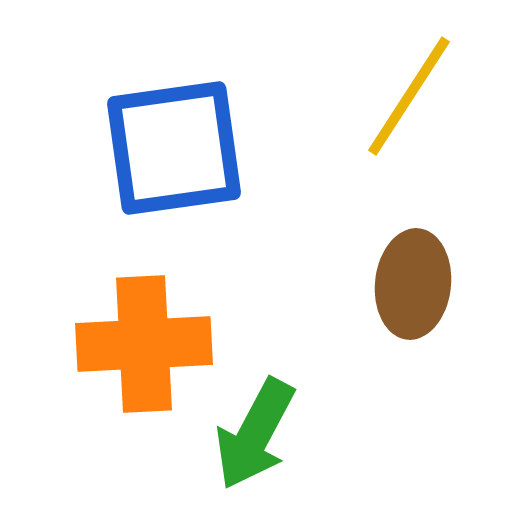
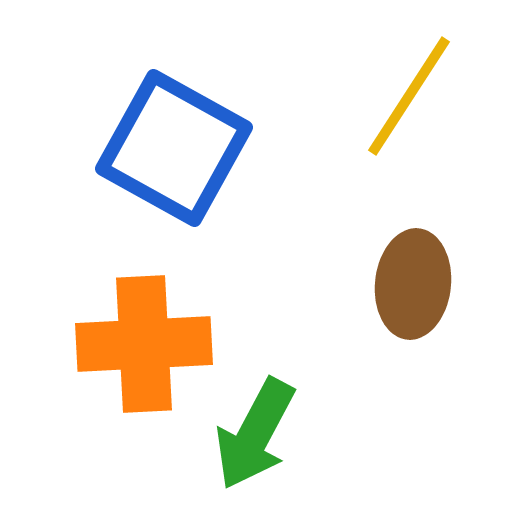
blue square: rotated 37 degrees clockwise
